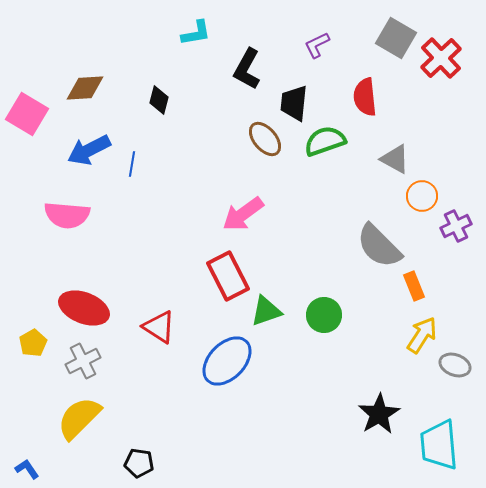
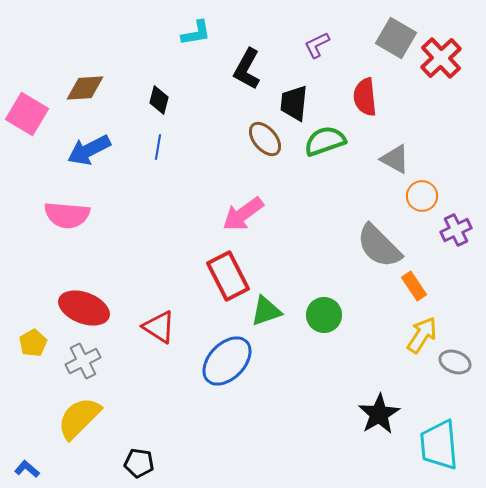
blue line: moved 26 px right, 17 px up
purple cross: moved 4 px down
orange rectangle: rotated 12 degrees counterclockwise
gray ellipse: moved 3 px up
blue L-shape: rotated 15 degrees counterclockwise
